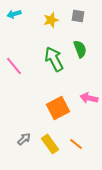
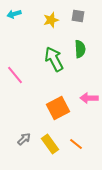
green semicircle: rotated 18 degrees clockwise
pink line: moved 1 px right, 9 px down
pink arrow: rotated 12 degrees counterclockwise
